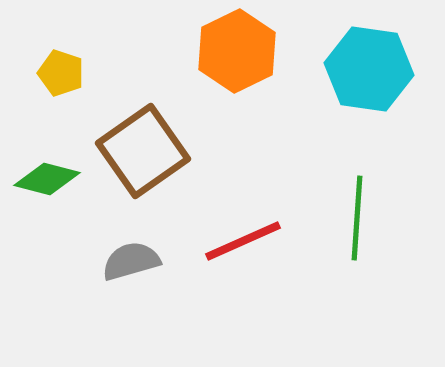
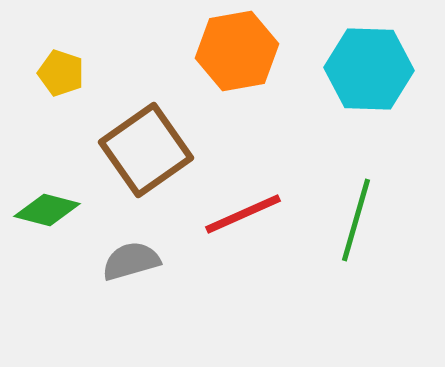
orange hexagon: rotated 16 degrees clockwise
cyan hexagon: rotated 6 degrees counterclockwise
brown square: moved 3 px right, 1 px up
green diamond: moved 31 px down
green line: moved 1 px left, 2 px down; rotated 12 degrees clockwise
red line: moved 27 px up
